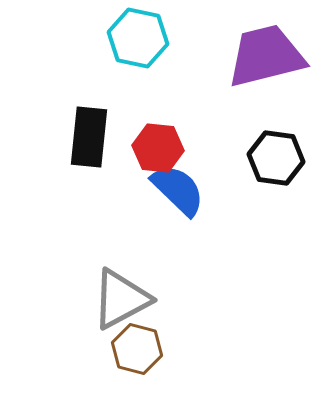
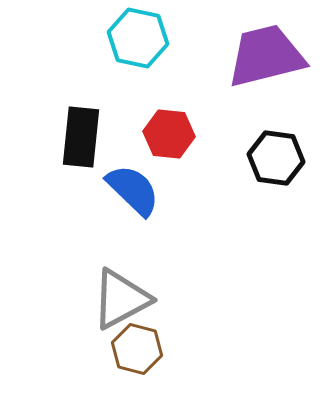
black rectangle: moved 8 px left
red hexagon: moved 11 px right, 14 px up
blue semicircle: moved 45 px left
